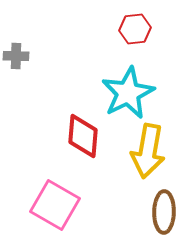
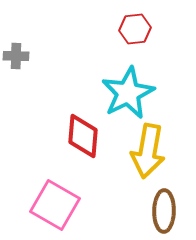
brown ellipse: moved 1 px up
